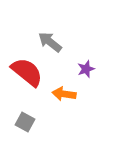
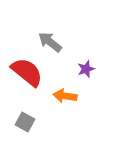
orange arrow: moved 1 px right, 2 px down
